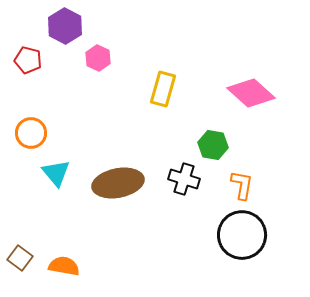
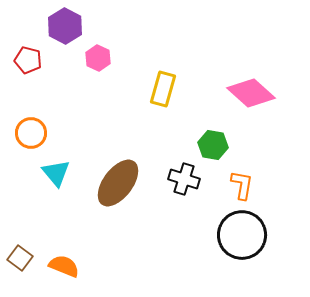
brown ellipse: rotated 42 degrees counterclockwise
orange semicircle: rotated 12 degrees clockwise
